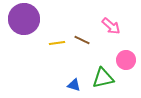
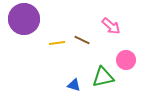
green triangle: moved 1 px up
